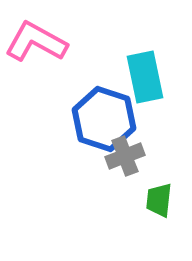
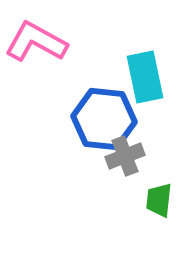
blue hexagon: rotated 12 degrees counterclockwise
